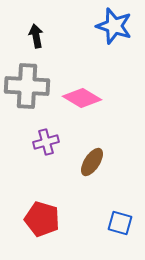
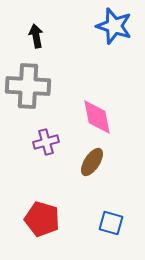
gray cross: moved 1 px right
pink diamond: moved 15 px right, 19 px down; rotated 48 degrees clockwise
blue square: moved 9 px left
